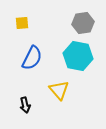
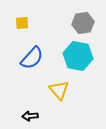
blue semicircle: rotated 15 degrees clockwise
black arrow: moved 5 px right, 11 px down; rotated 98 degrees clockwise
